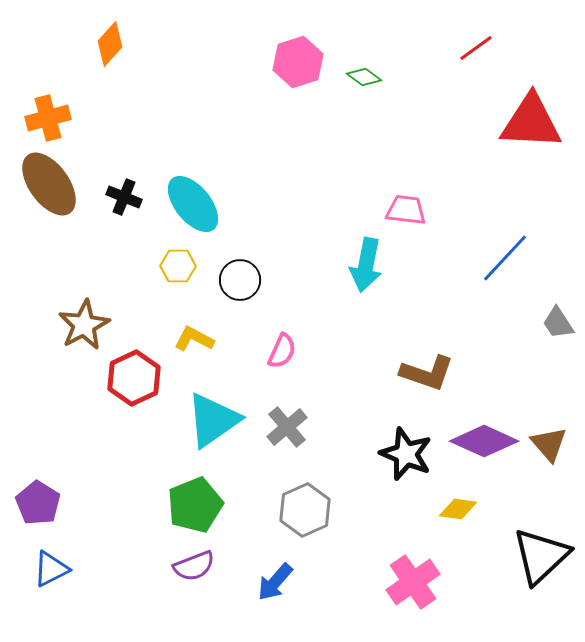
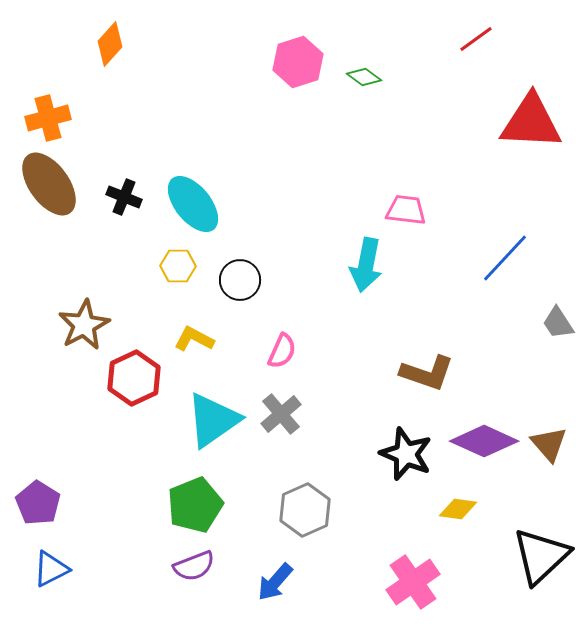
red line: moved 9 px up
gray cross: moved 6 px left, 13 px up
